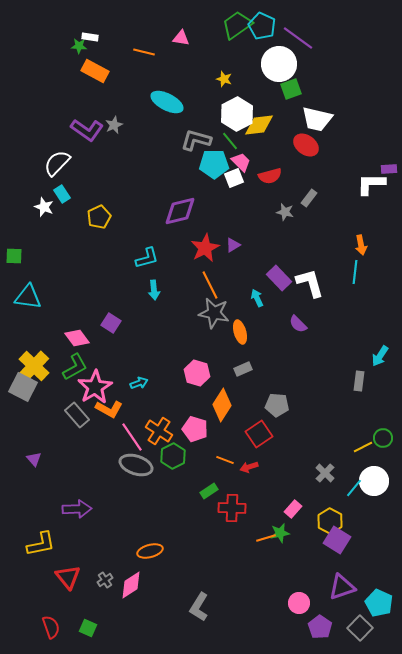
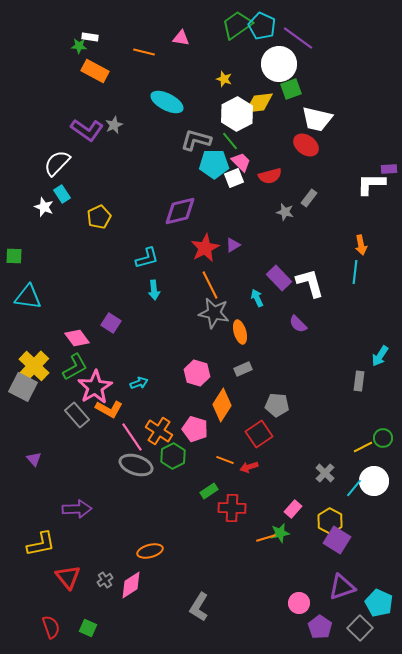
yellow diamond at (259, 125): moved 22 px up
